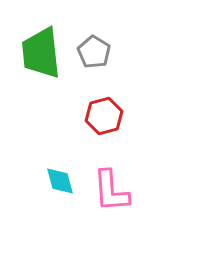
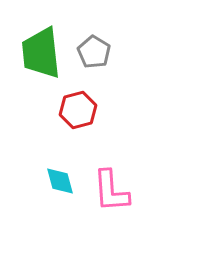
red hexagon: moved 26 px left, 6 px up
